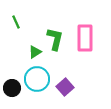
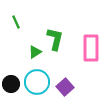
pink rectangle: moved 6 px right, 10 px down
cyan circle: moved 3 px down
black circle: moved 1 px left, 4 px up
